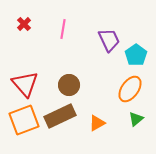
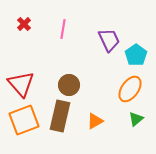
red triangle: moved 4 px left
brown rectangle: rotated 52 degrees counterclockwise
orange triangle: moved 2 px left, 2 px up
